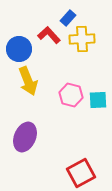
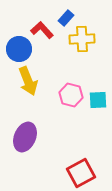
blue rectangle: moved 2 px left
red L-shape: moved 7 px left, 5 px up
